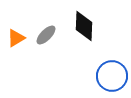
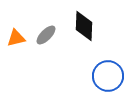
orange triangle: rotated 18 degrees clockwise
blue circle: moved 4 px left
